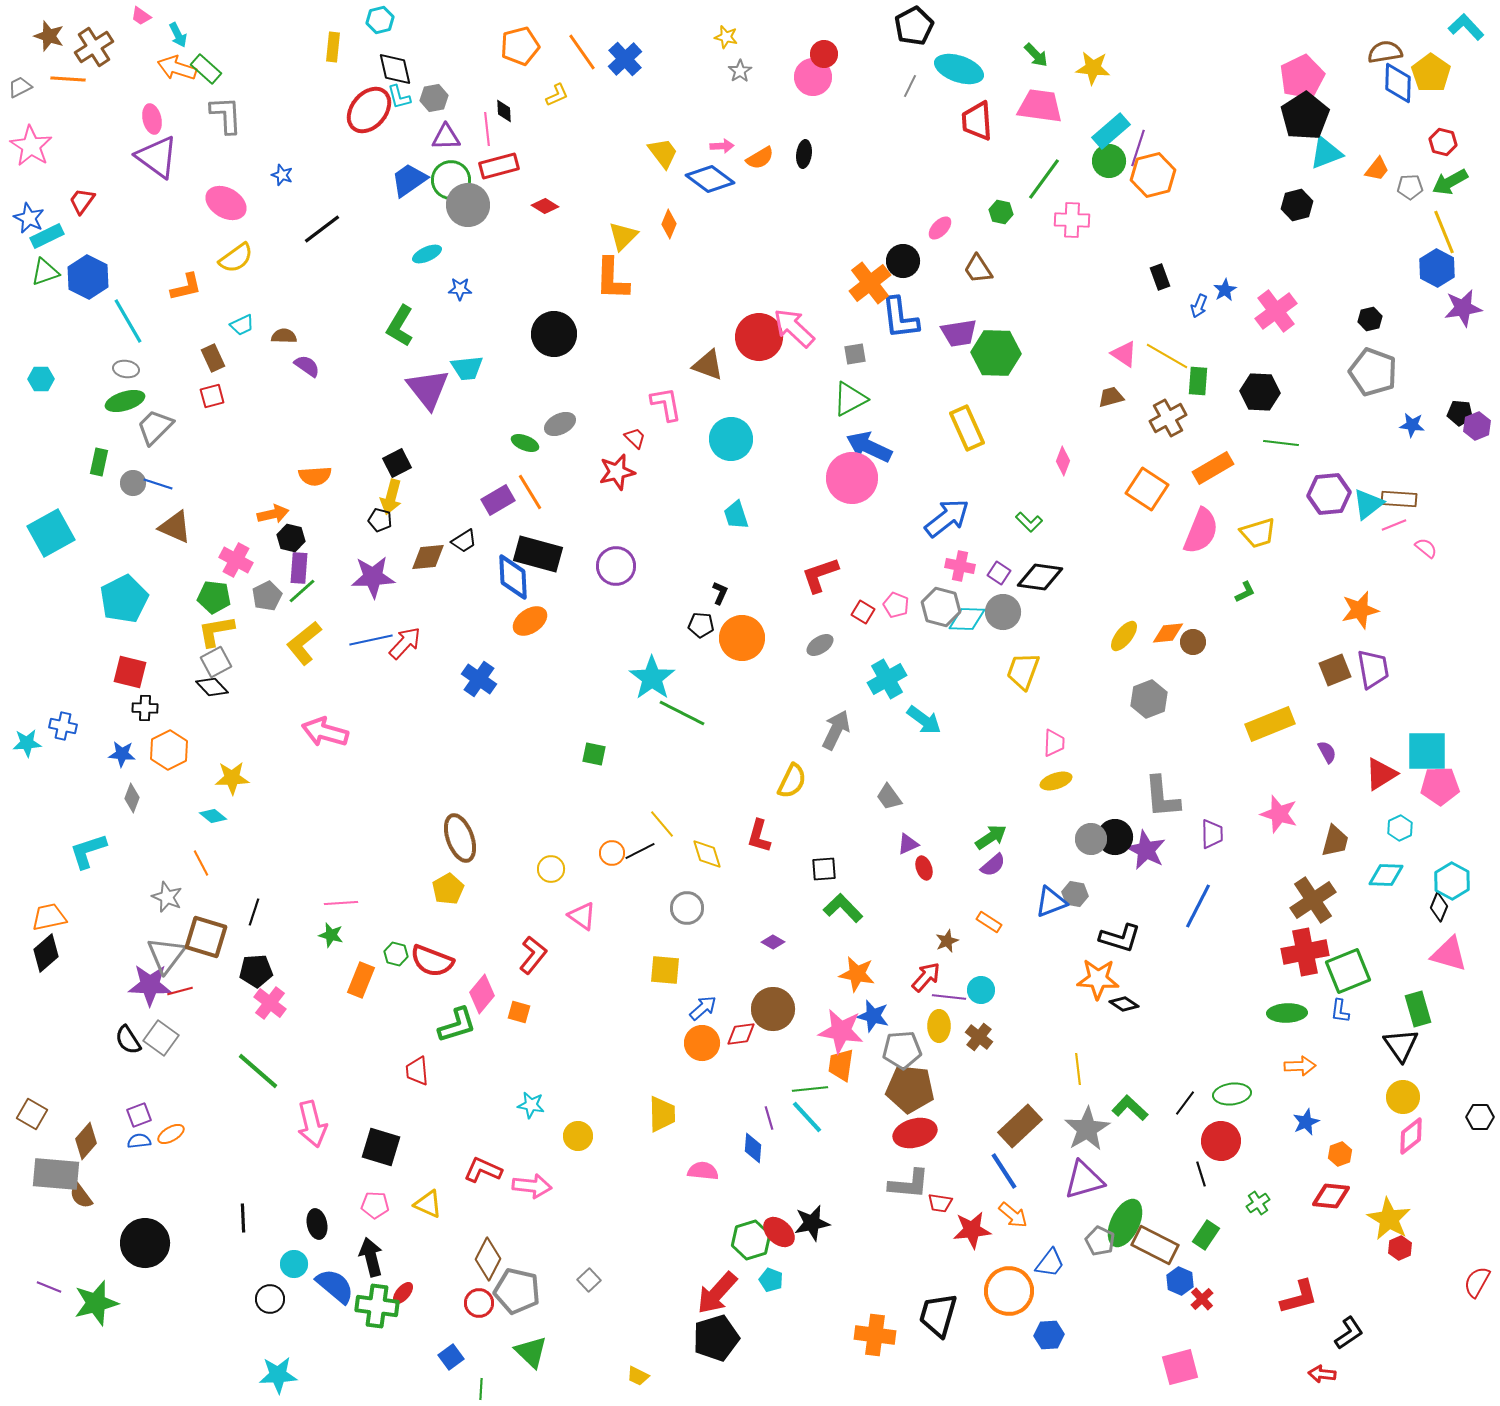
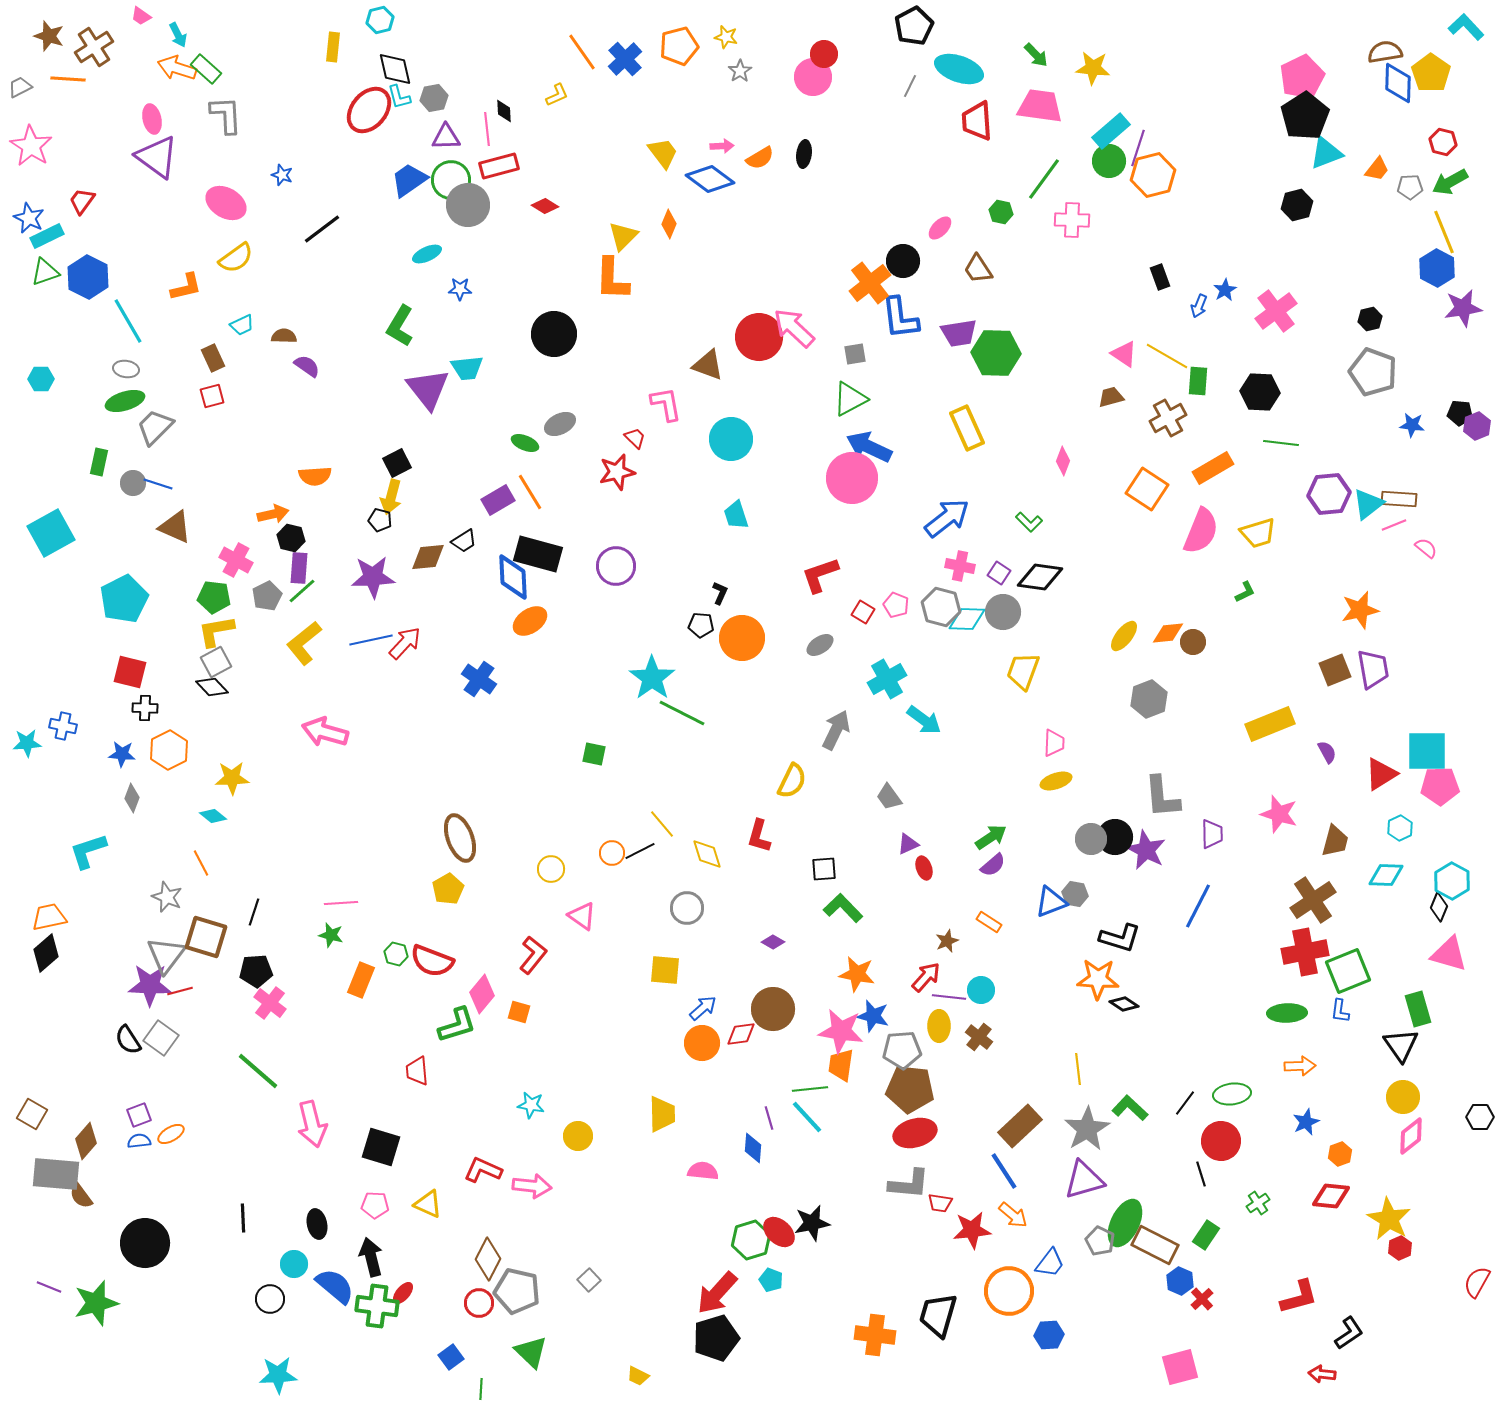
orange pentagon at (520, 46): moved 159 px right
